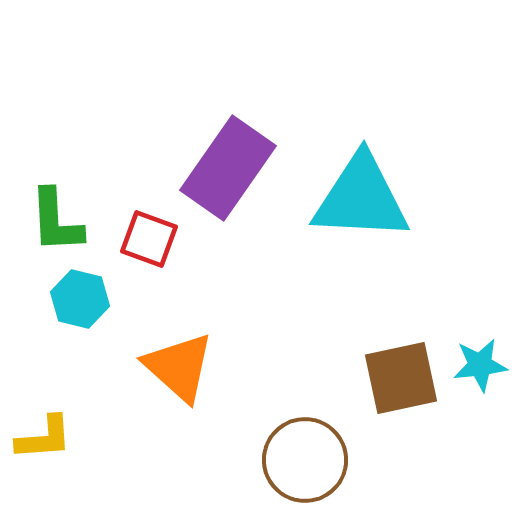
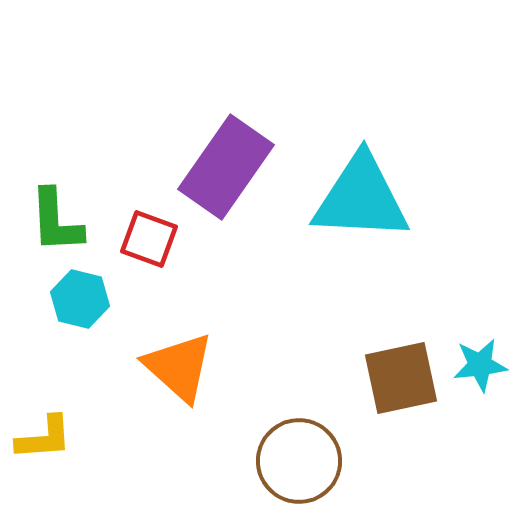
purple rectangle: moved 2 px left, 1 px up
brown circle: moved 6 px left, 1 px down
